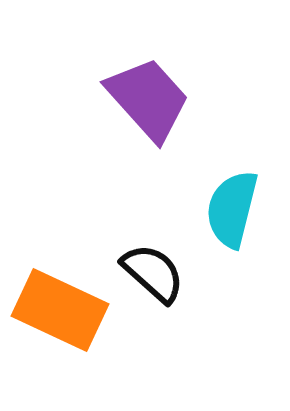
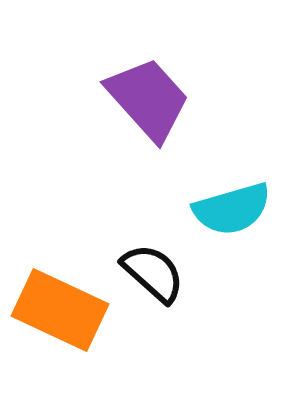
cyan semicircle: rotated 120 degrees counterclockwise
